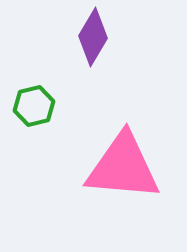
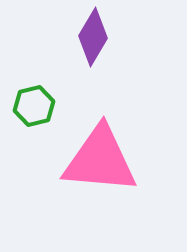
pink triangle: moved 23 px left, 7 px up
